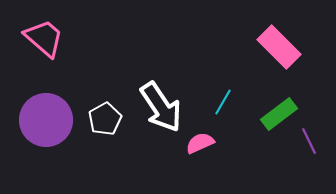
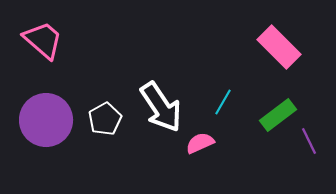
pink trapezoid: moved 1 px left, 2 px down
green rectangle: moved 1 px left, 1 px down
